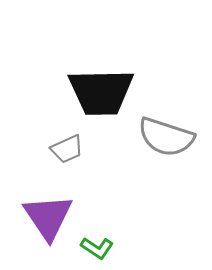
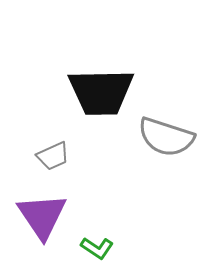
gray trapezoid: moved 14 px left, 7 px down
purple triangle: moved 6 px left, 1 px up
